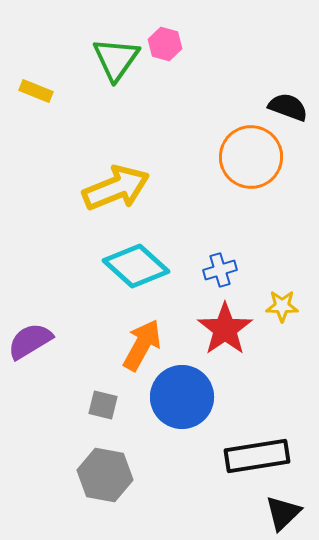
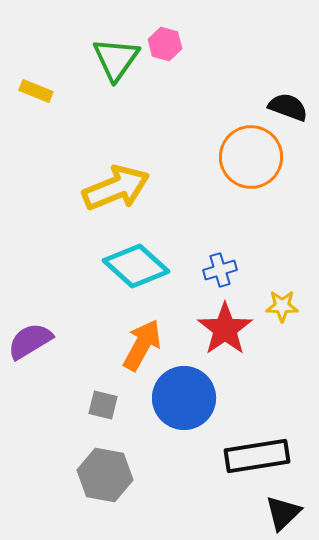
blue circle: moved 2 px right, 1 px down
